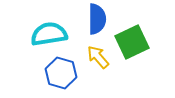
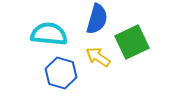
blue semicircle: rotated 16 degrees clockwise
cyan semicircle: rotated 15 degrees clockwise
yellow arrow: rotated 15 degrees counterclockwise
